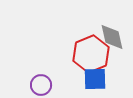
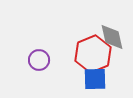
red hexagon: moved 2 px right
purple circle: moved 2 px left, 25 px up
